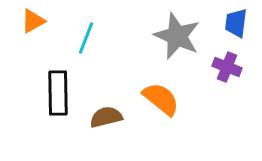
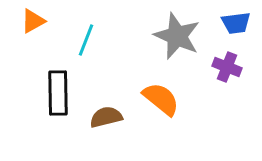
blue trapezoid: rotated 104 degrees counterclockwise
cyan line: moved 2 px down
